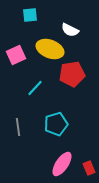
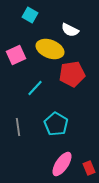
cyan square: rotated 35 degrees clockwise
cyan pentagon: rotated 25 degrees counterclockwise
